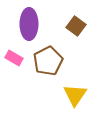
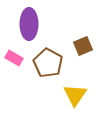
brown square: moved 7 px right, 20 px down; rotated 30 degrees clockwise
brown pentagon: moved 2 px down; rotated 16 degrees counterclockwise
